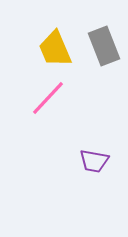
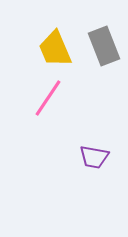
pink line: rotated 9 degrees counterclockwise
purple trapezoid: moved 4 px up
